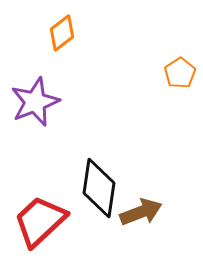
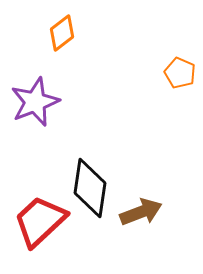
orange pentagon: rotated 16 degrees counterclockwise
black diamond: moved 9 px left
